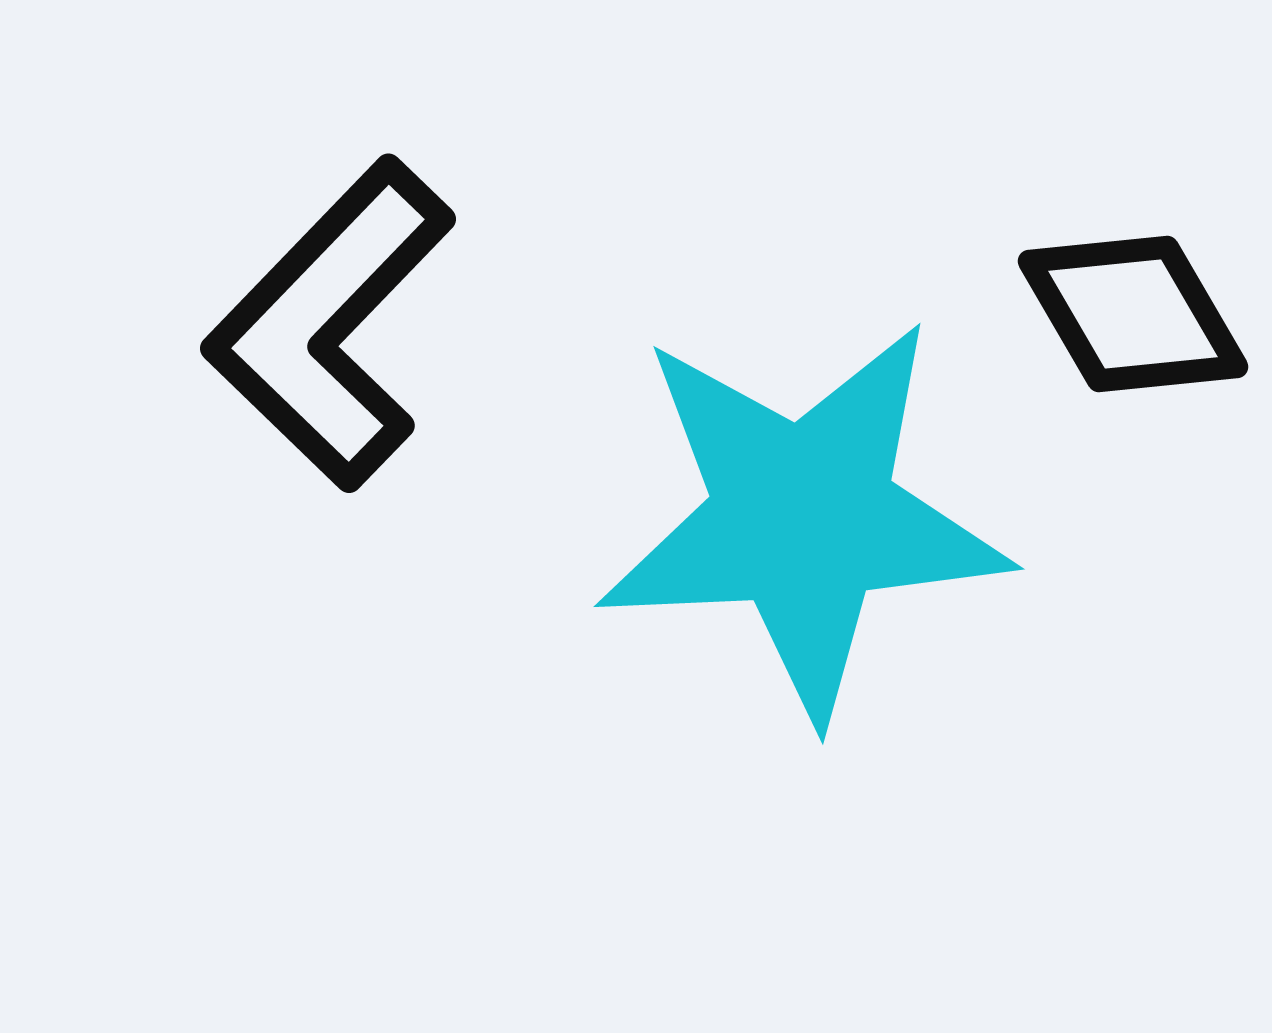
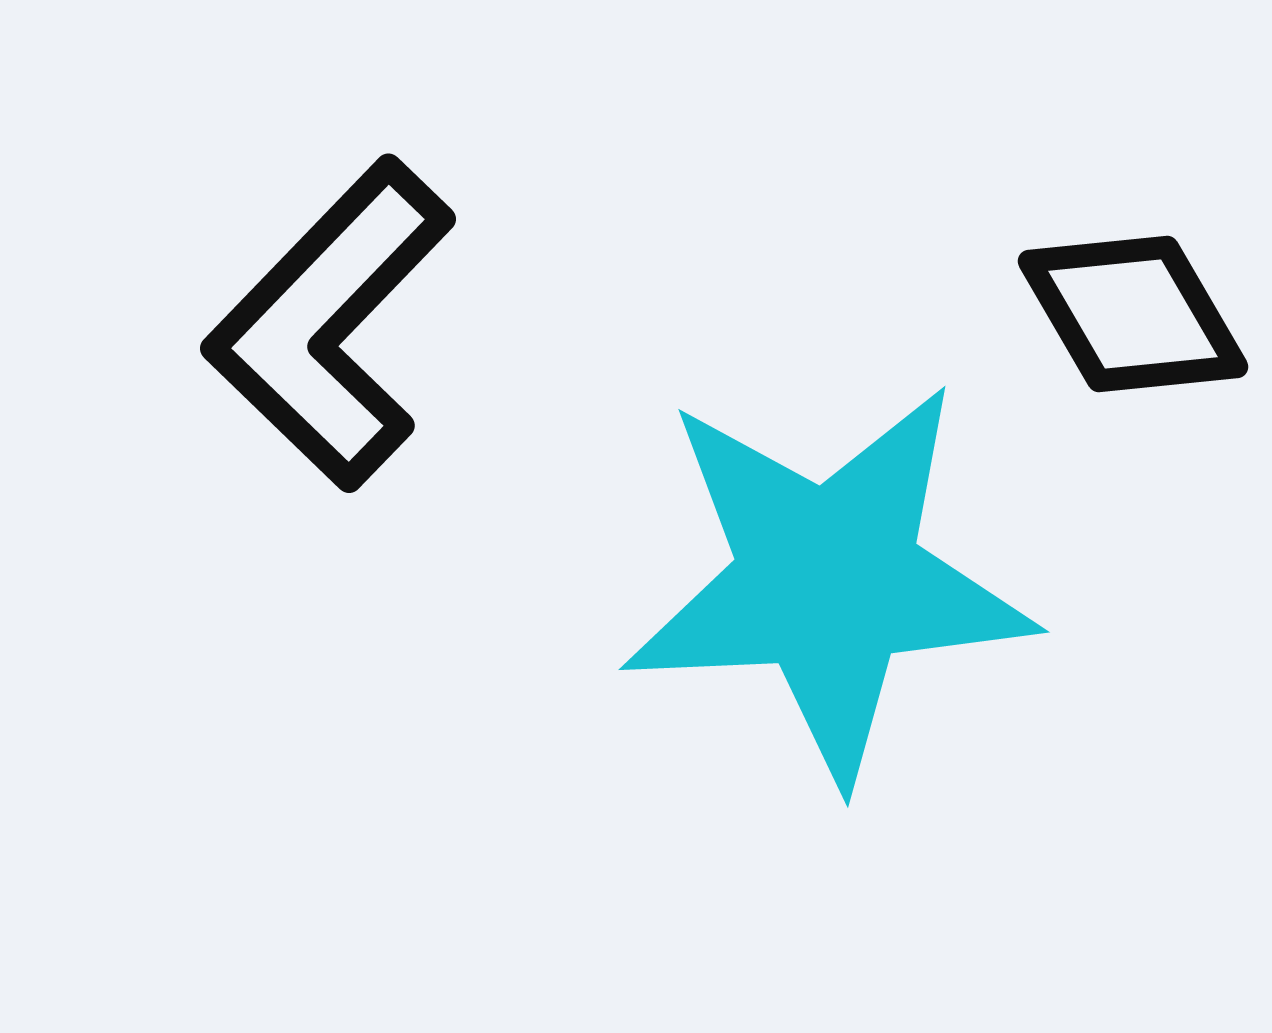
cyan star: moved 25 px right, 63 px down
